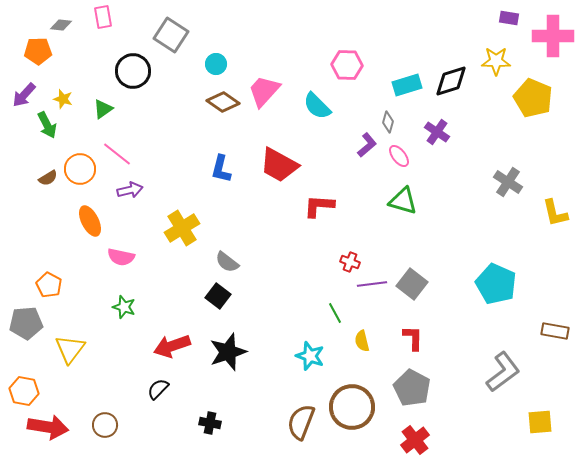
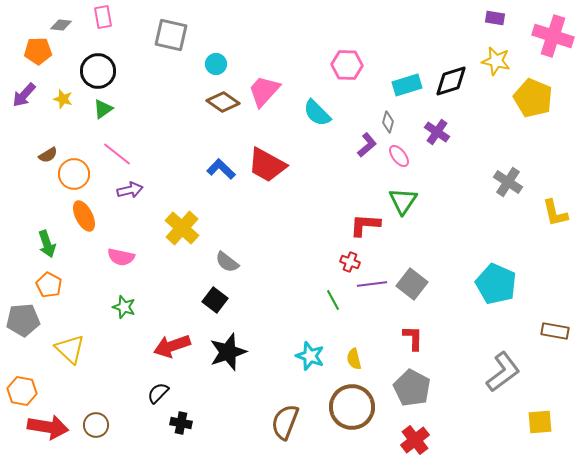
purple rectangle at (509, 18): moved 14 px left
gray square at (171, 35): rotated 20 degrees counterclockwise
pink cross at (553, 36): rotated 18 degrees clockwise
yellow star at (496, 61): rotated 12 degrees clockwise
black circle at (133, 71): moved 35 px left
cyan semicircle at (317, 106): moved 7 px down
green arrow at (47, 125): moved 119 px down; rotated 8 degrees clockwise
red trapezoid at (279, 165): moved 12 px left
orange circle at (80, 169): moved 6 px left, 5 px down
blue L-shape at (221, 169): rotated 120 degrees clockwise
brown semicircle at (48, 178): moved 23 px up
green triangle at (403, 201): rotated 48 degrees clockwise
red L-shape at (319, 206): moved 46 px right, 19 px down
orange ellipse at (90, 221): moved 6 px left, 5 px up
yellow cross at (182, 228): rotated 16 degrees counterclockwise
black square at (218, 296): moved 3 px left, 4 px down
green line at (335, 313): moved 2 px left, 13 px up
gray pentagon at (26, 323): moved 3 px left, 3 px up
yellow semicircle at (362, 341): moved 8 px left, 18 px down
yellow triangle at (70, 349): rotated 24 degrees counterclockwise
black semicircle at (158, 389): moved 4 px down
orange hexagon at (24, 391): moved 2 px left
brown semicircle at (301, 422): moved 16 px left
black cross at (210, 423): moved 29 px left
brown circle at (105, 425): moved 9 px left
